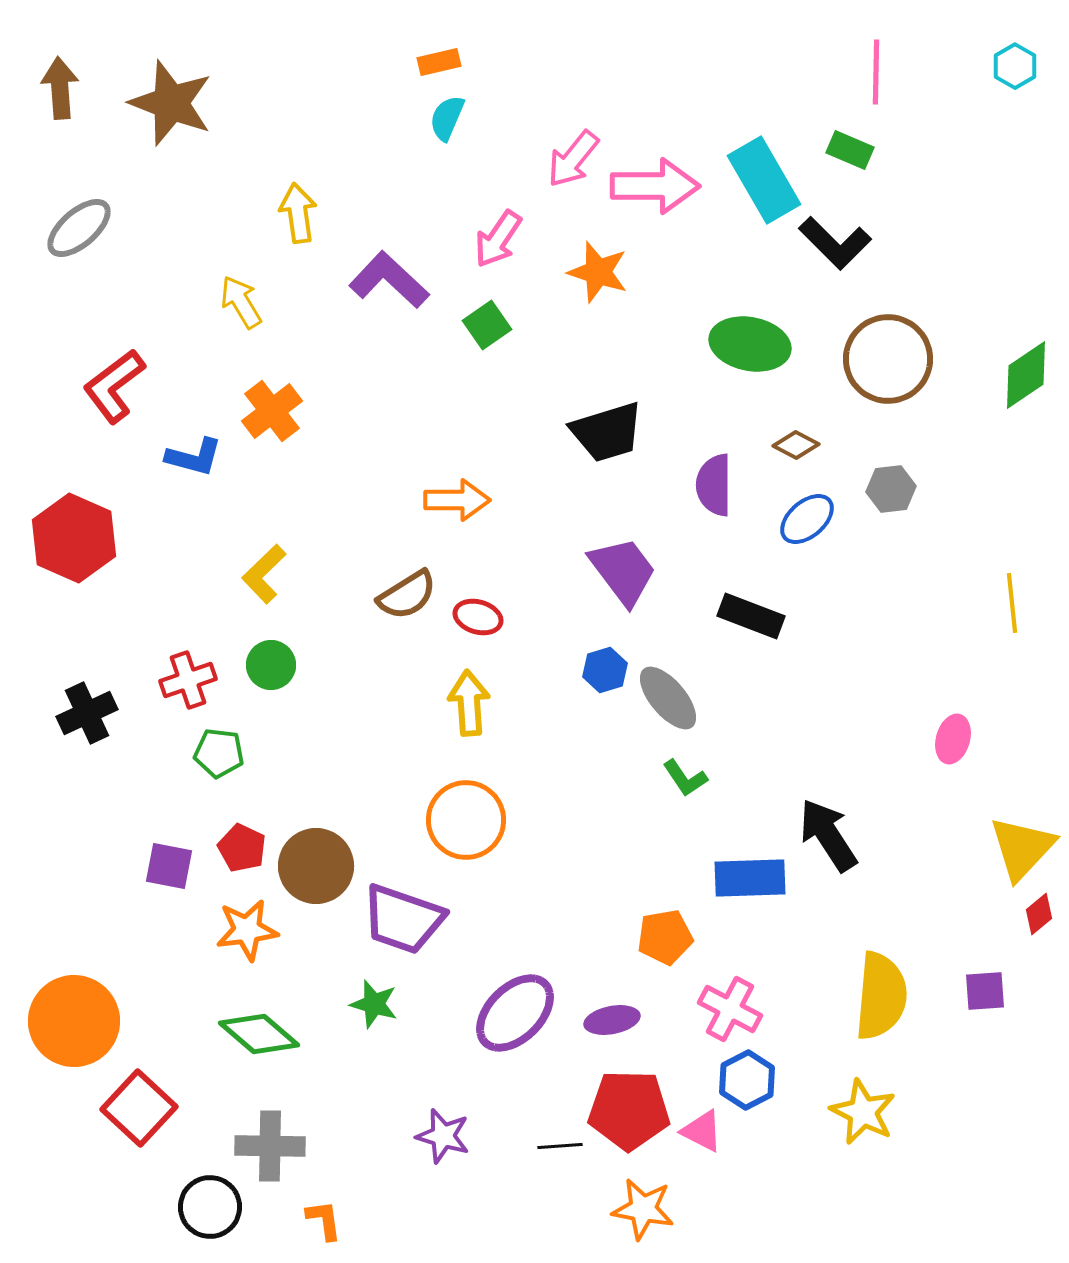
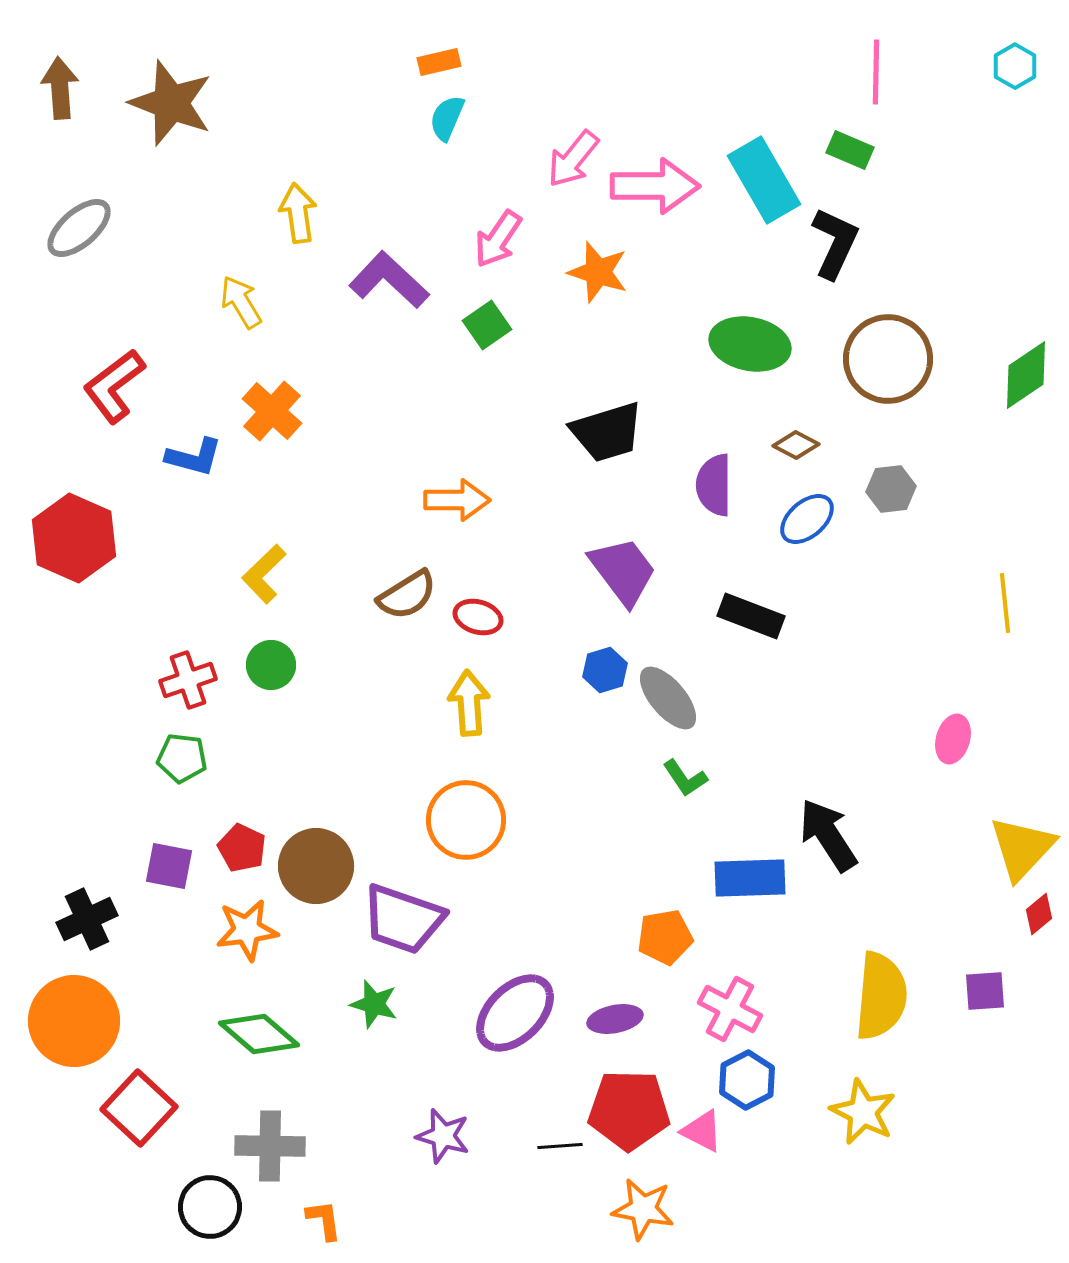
black L-shape at (835, 243): rotated 110 degrees counterclockwise
orange cross at (272, 411): rotated 10 degrees counterclockwise
yellow line at (1012, 603): moved 7 px left
black cross at (87, 713): moved 206 px down
green pentagon at (219, 753): moved 37 px left, 5 px down
purple ellipse at (612, 1020): moved 3 px right, 1 px up
